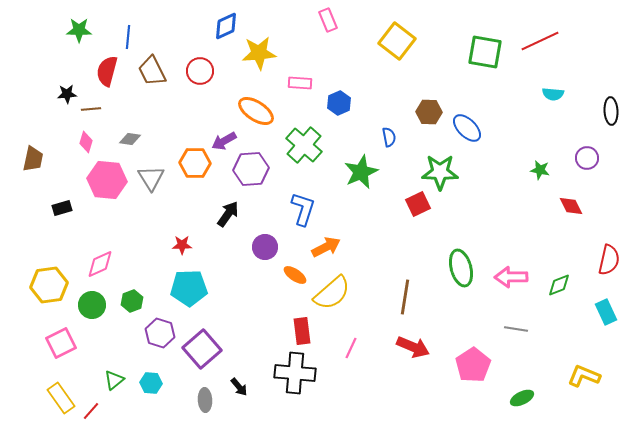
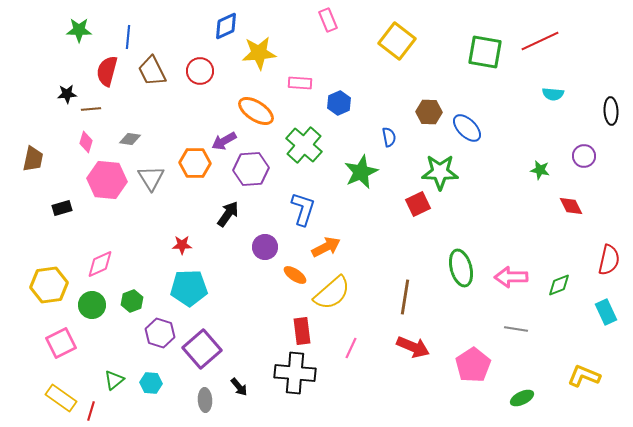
purple circle at (587, 158): moved 3 px left, 2 px up
yellow rectangle at (61, 398): rotated 20 degrees counterclockwise
red line at (91, 411): rotated 24 degrees counterclockwise
